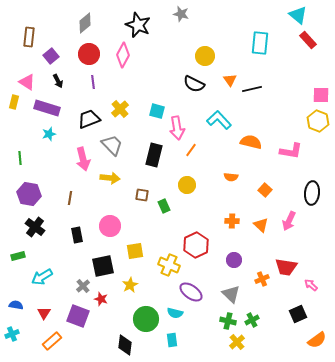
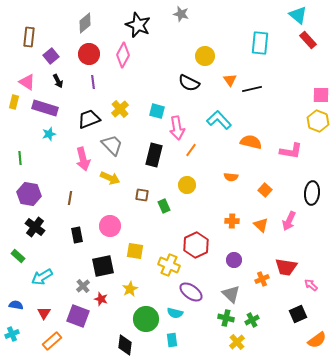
black semicircle at (194, 84): moved 5 px left, 1 px up
purple rectangle at (47, 108): moved 2 px left
yellow arrow at (110, 178): rotated 18 degrees clockwise
yellow square at (135, 251): rotated 18 degrees clockwise
green rectangle at (18, 256): rotated 56 degrees clockwise
yellow star at (130, 285): moved 4 px down
green cross at (228, 321): moved 2 px left, 3 px up
